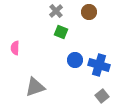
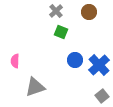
pink semicircle: moved 13 px down
blue cross: rotated 30 degrees clockwise
